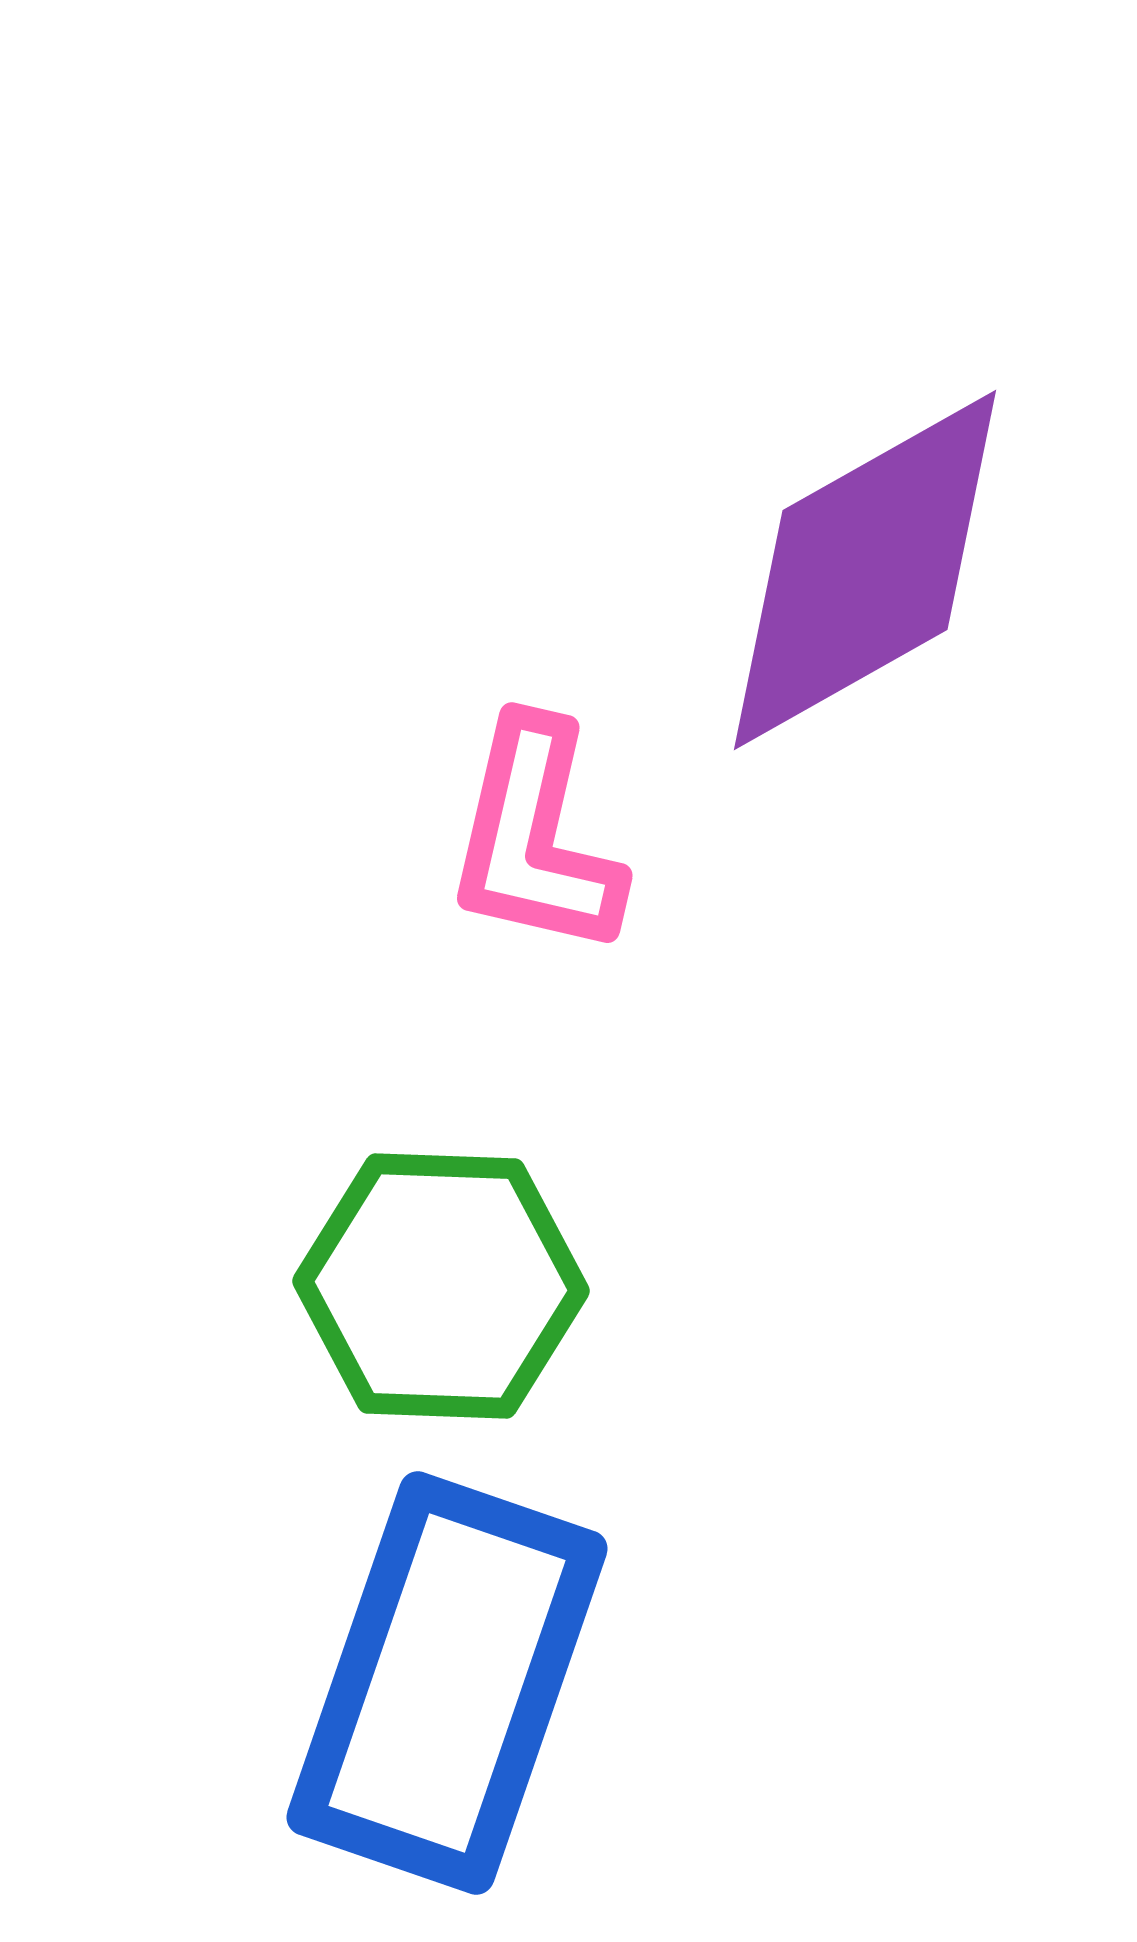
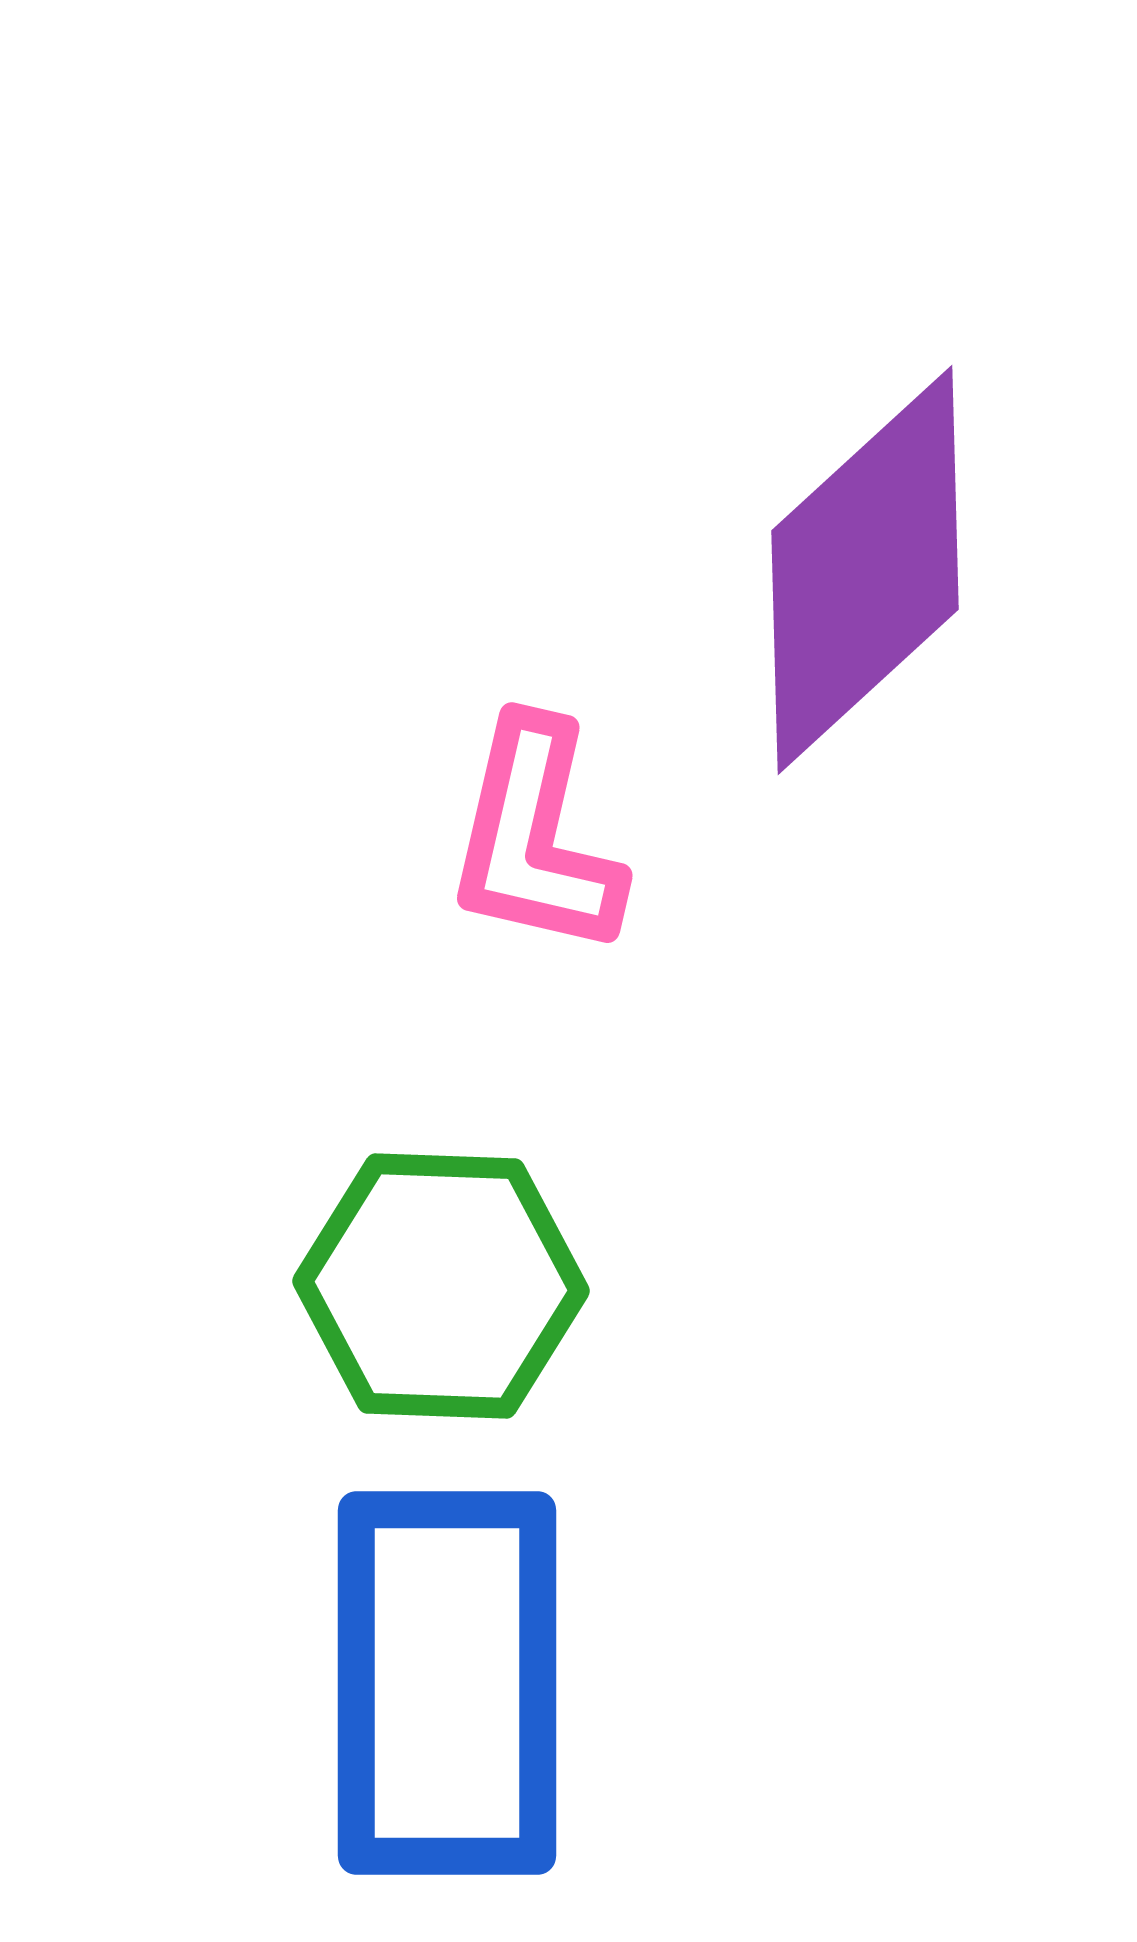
purple diamond: rotated 13 degrees counterclockwise
blue rectangle: rotated 19 degrees counterclockwise
